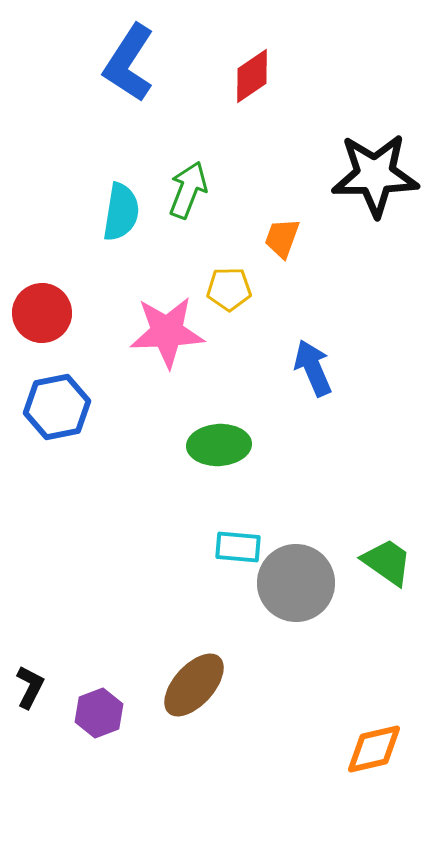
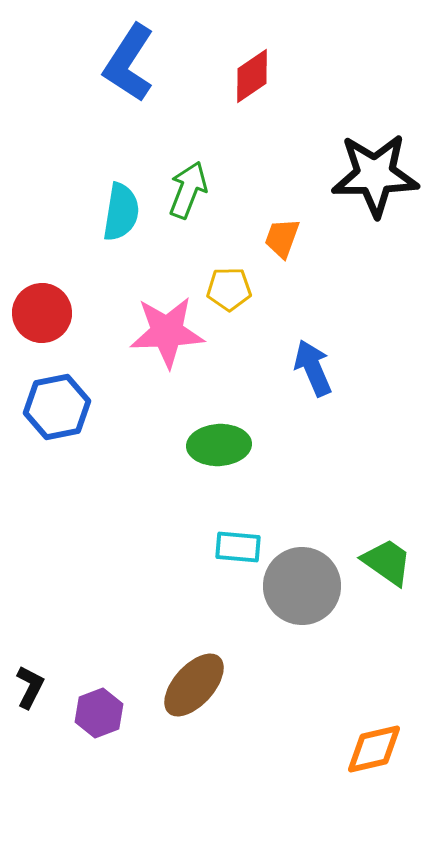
gray circle: moved 6 px right, 3 px down
